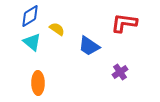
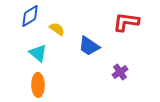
red L-shape: moved 2 px right, 1 px up
cyan triangle: moved 6 px right, 11 px down
orange ellipse: moved 2 px down
